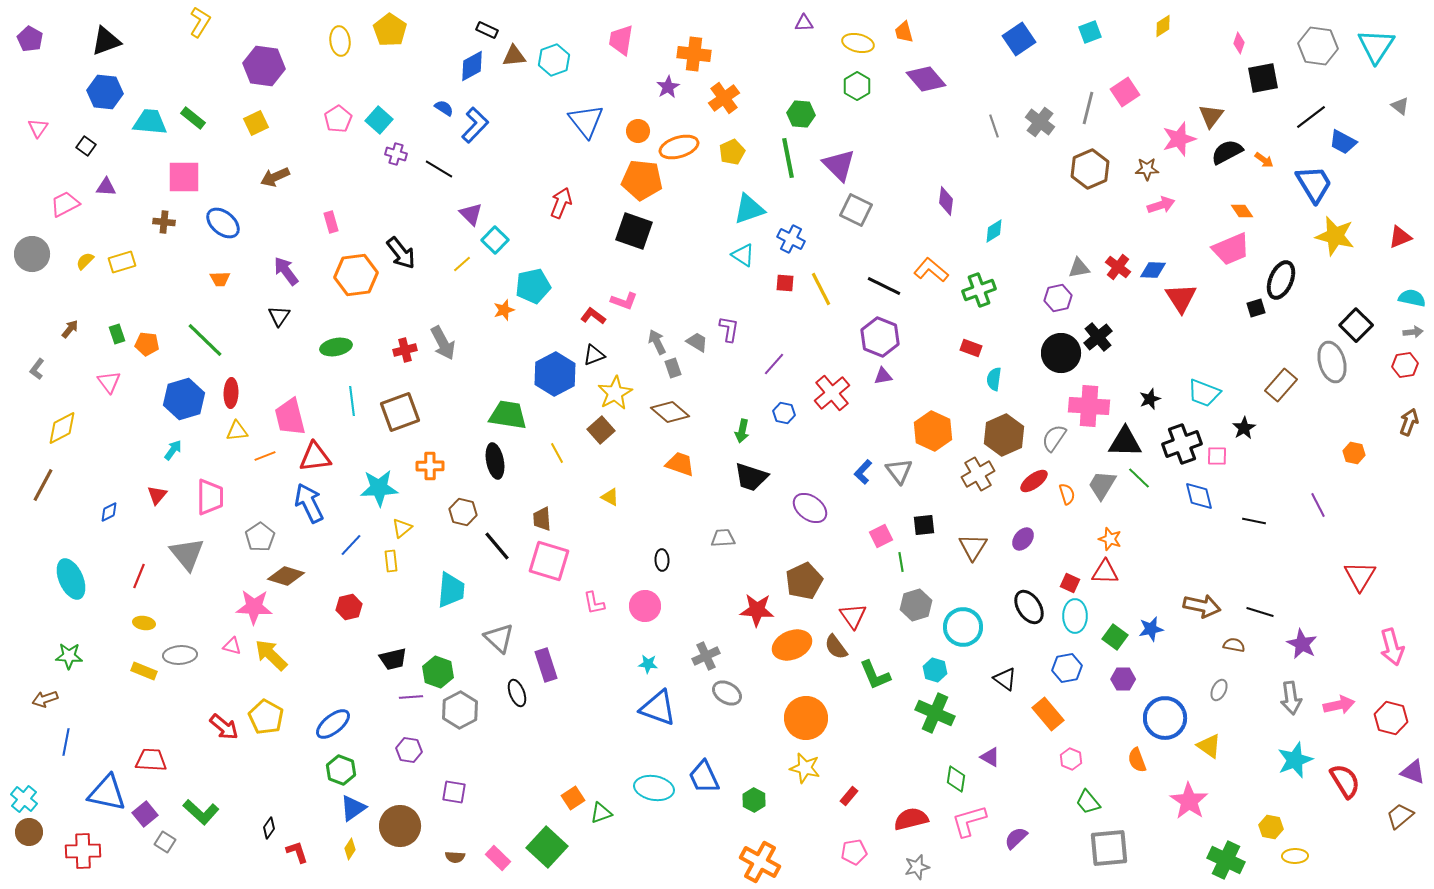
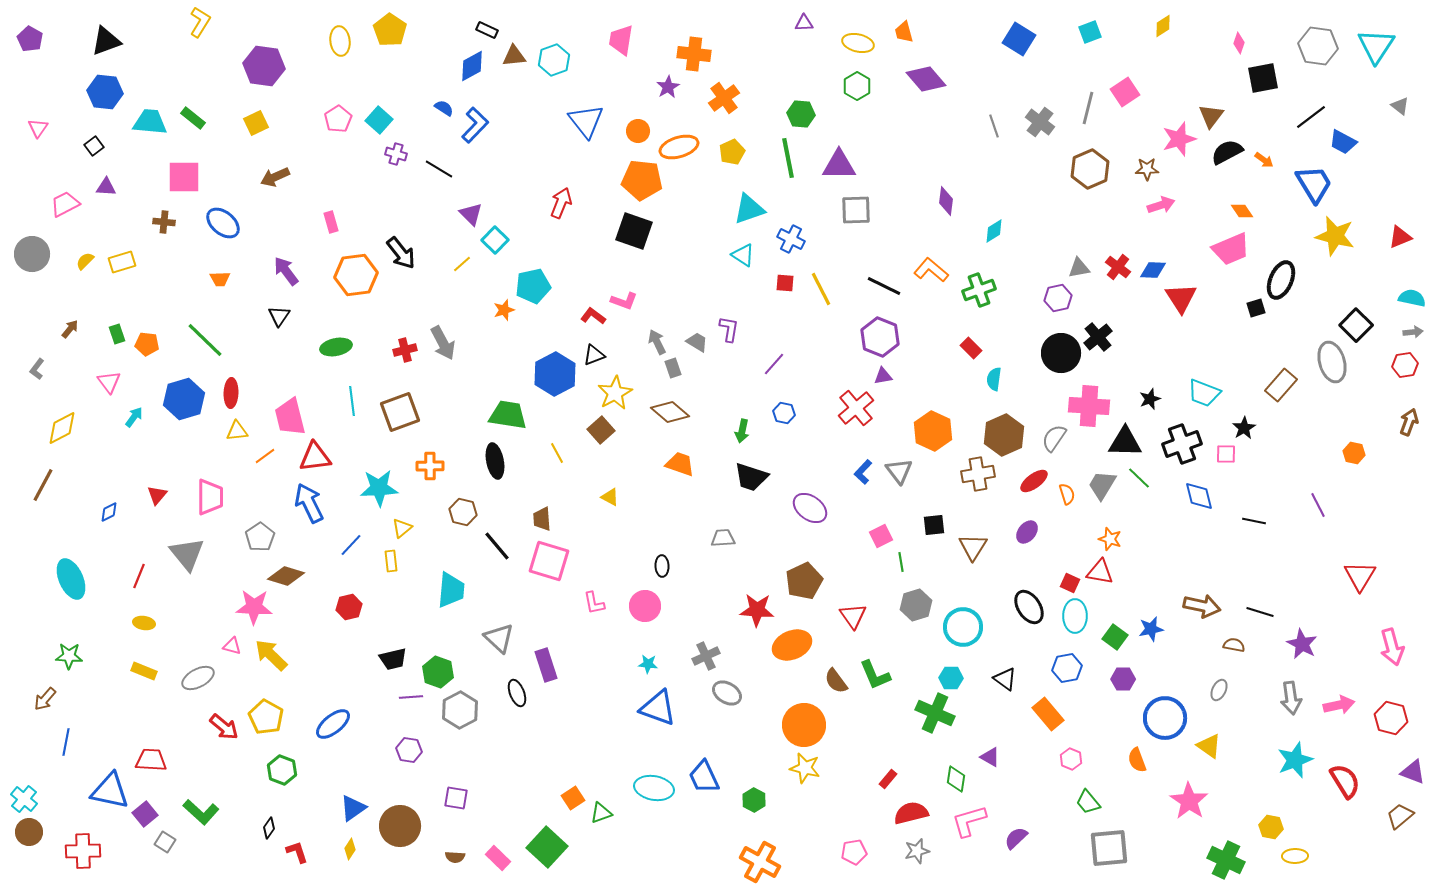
blue square at (1019, 39): rotated 24 degrees counterclockwise
black square at (86, 146): moved 8 px right; rotated 18 degrees clockwise
purple triangle at (839, 165): rotated 45 degrees counterclockwise
gray square at (856, 210): rotated 28 degrees counterclockwise
red rectangle at (971, 348): rotated 25 degrees clockwise
red cross at (832, 393): moved 24 px right, 15 px down
cyan arrow at (173, 450): moved 39 px left, 33 px up
orange line at (265, 456): rotated 15 degrees counterclockwise
pink square at (1217, 456): moved 9 px right, 2 px up
brown cross at (978, 474): rotated 20 degrees clockwise
black square at (924, 525): moved 10 px right
purple ellipse at (1023, 539): moved 4 px right, 7 px up
black ellipse at (662, 560): moved 6 px down
red triangle at (1105, 572): moved 5 px left; rotated 8 degrees clockwise
brown semicircle at (836, 647): moved 34 px down
gray ellipse at (180, 655): moved 18 px right, 23 px down; rotated 24 degrees counterclockwise
cyan hexagon at (935, 670): moved 16 px right, 8 px down; rotated 15 degrees counterclockwise
brown arrow at (45, 699): rotated 30 degrees counterclockwise
orange circle at (806, 718): moved 2 px left, 7 px down
green hexagon at (341, 770): moved 59 px left
purple square at (454, 792): moved 2 px right, 6 px down
blue triangle at (107, 793): moved 3 px right, 2 px up
red rectangle at (849, 796): moved 39 px right, 17 px up
red semicircle at (911, 819): moved 6 px up
gray star at (917, 867): moved 16 px up
